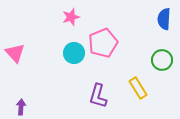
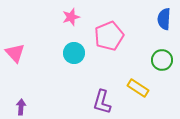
pink pentagon: moved 6 px right, 7 px up
yellow rectangle: rotated 25 degrees counterclockwise
purple L-shape: moved 4 px right, 6 px down
